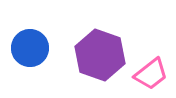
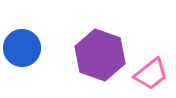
blue circle: moved 8 px left
